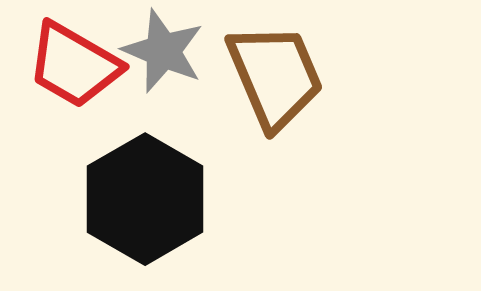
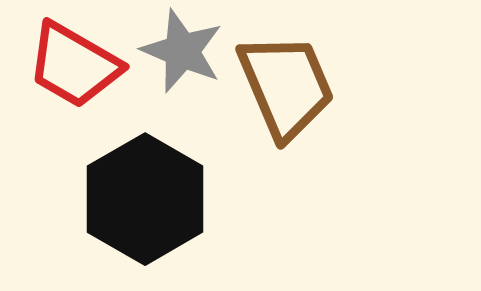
gray star: moved 19 px right
brown trapezoid: moved 11 px right, 10 px down
